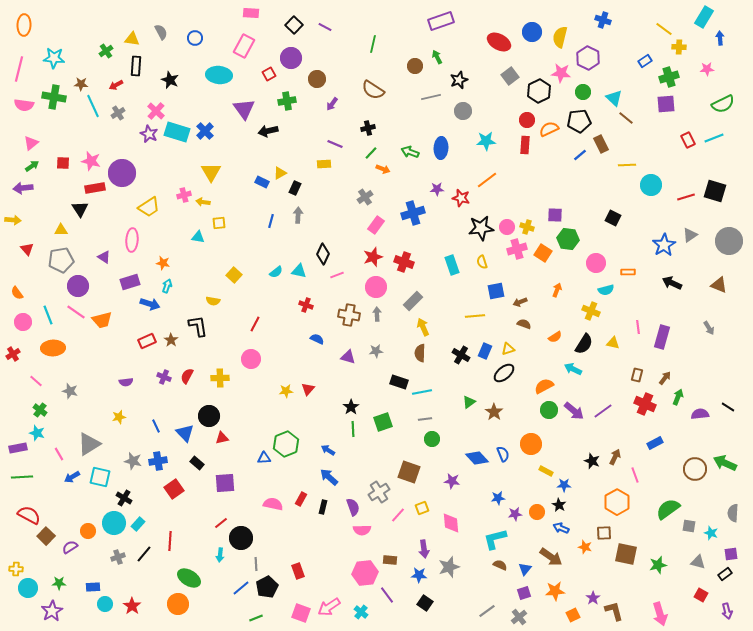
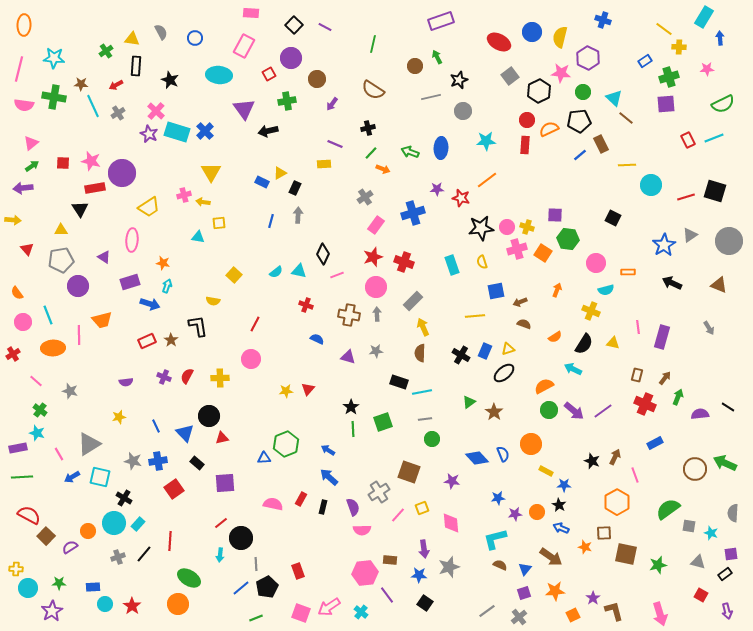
pink line at (76, 312): moved 3 px right, 23 px down; rotated 54 degrees clockwise
